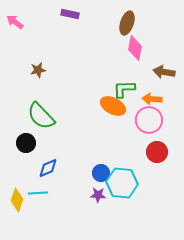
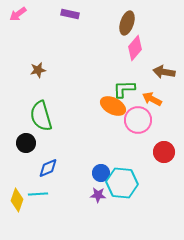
pink arrow: moved 3 px right, 8 px up; rotated 72 degrees counterclockwise
pink diamond: rotated 30 degrees clockwise
orange arrow: rotated 24 degrees clockwise
green semicircle: rotated 28 degrees clockwise
pink circle: moved 11 px left
red circle: moved 7 px right
cyan line: moved 1 px down
